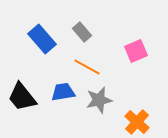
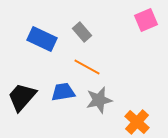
blue rectangle: rotated 24 degrees counterclockwise
pink square: moved 10 px right, 31 px up
black trapezoid: rotated 80 degrees clockwise
